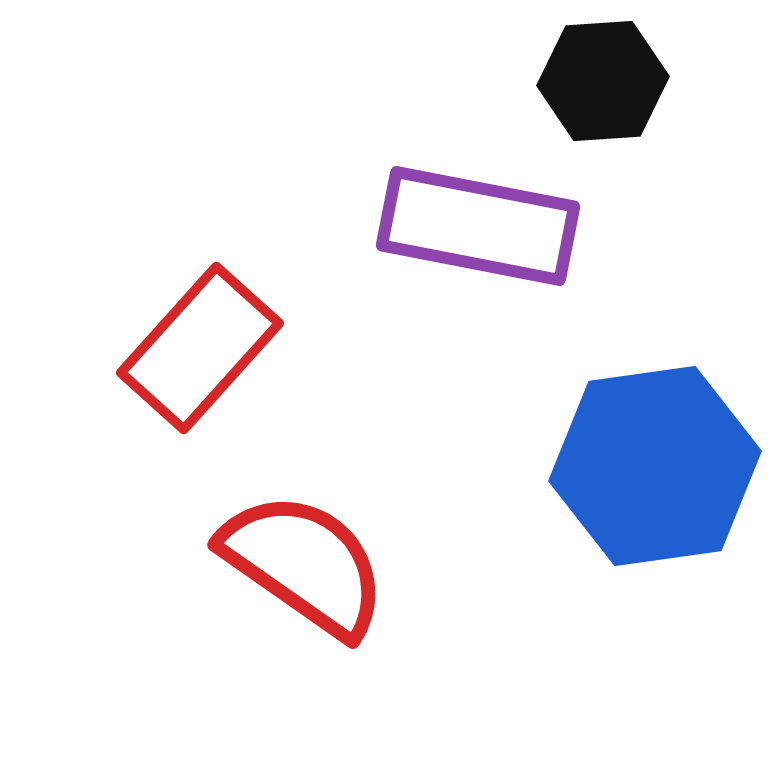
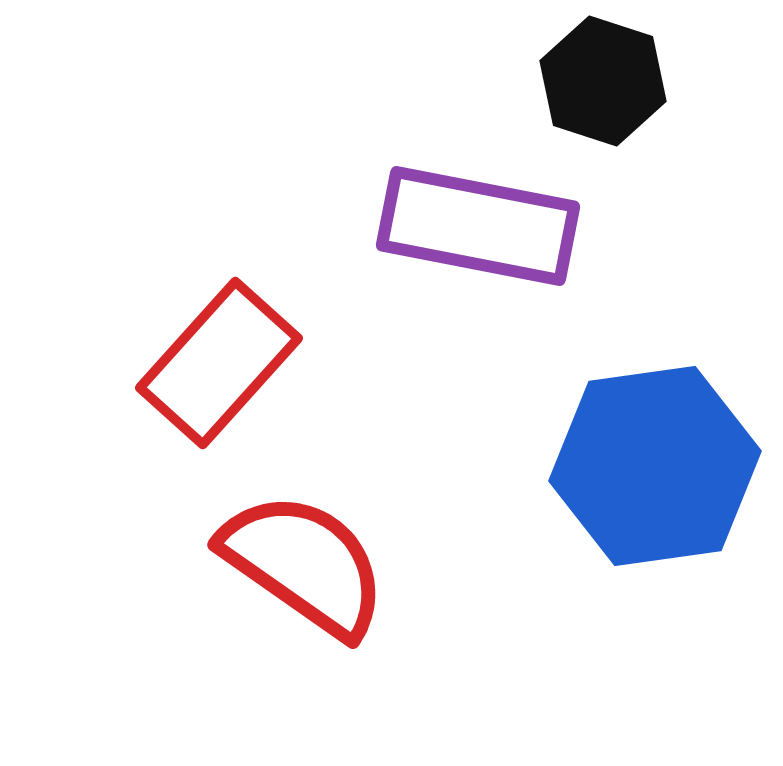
black hexagon: rotated 22 degrees clockwise
red rectangle: moved 19 px right, 15 px down
